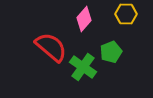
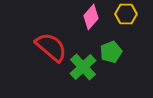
pink diamond: moved 7 px right, 2 px up
green cross: rotated 12 degrees clockwise
